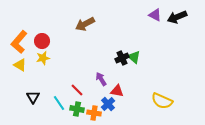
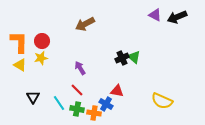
orange L-shape: rotated 140 degrees clockwise
yellow star: moved 2 px left
purple arrow: moved 21 px left, 11 px up
blue cross: moved 2 px left; rotated 16 degrees counterclockwise
